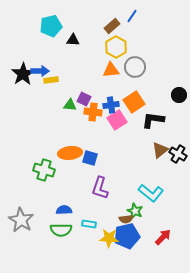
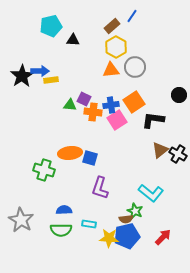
black star: moved 1 px left, 2 px down
